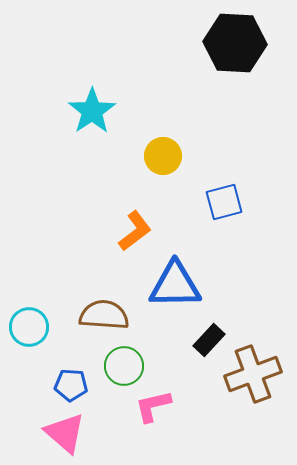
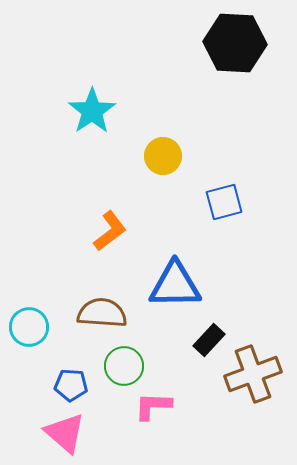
orange L-shape: moved 25 px left
brown semicircle: moved 2 px left, 2 px up
pink L-shape: rotated 15 degrees clockwise
